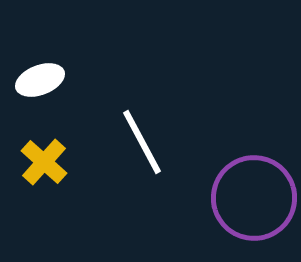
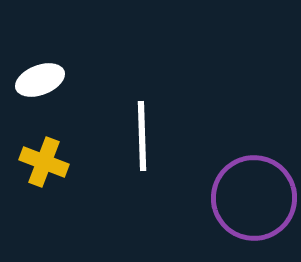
white line: moved 6 px up; rotated 26 degrees clockwise
yellow cross: rotated 21 degrees counterclockwise
